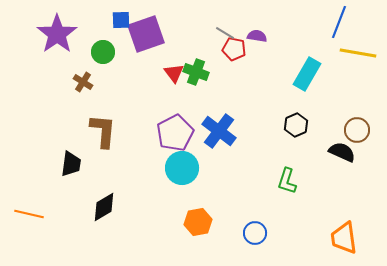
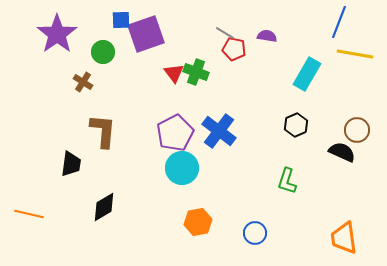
purple semicircle: moved 10 px right
yellow line: moved 3 px left, 1 px down
